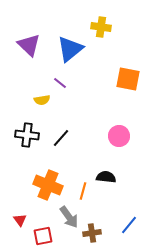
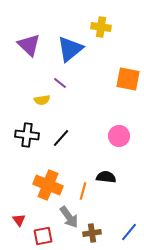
red triangle: moved 1 px left
blue line: moved 7 px down
